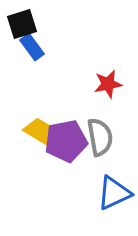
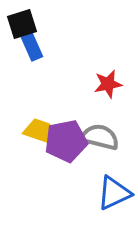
blue rectangle: rotated 12 degrees clockwise
yellow trapezoid: rotated 12 degrees counterclockwise
gray semicircle: rotated 66 degrees counterclockwise
